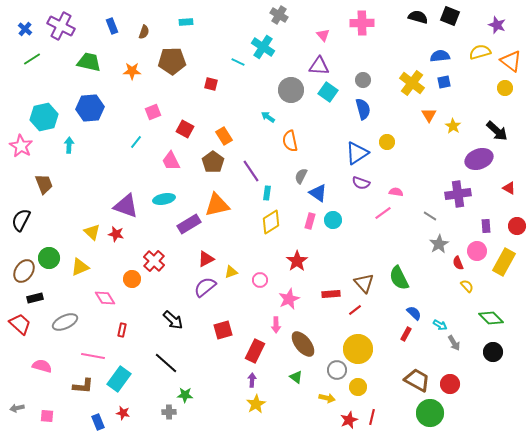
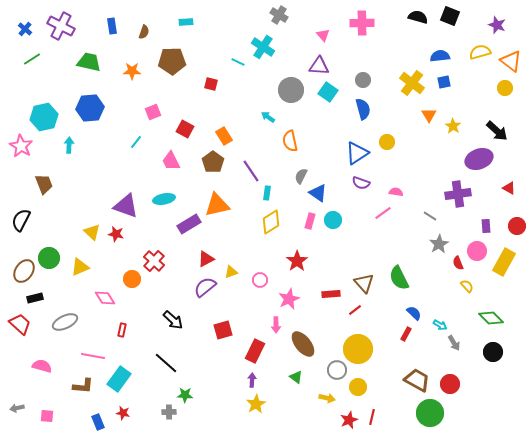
blue rectangle at (112, 26): rotated 14 degrees clockwise
